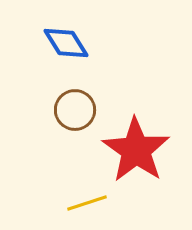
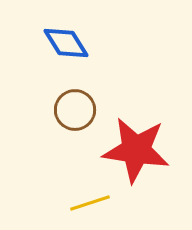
red star: rotated 26 degrees counterclockwise
yellow line: moved 3 px right
